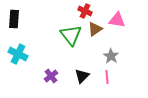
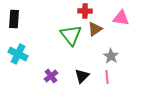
red cross: rotated 24 degrees counterclockwise
pink triangle: moved 4 px right, 2 px up
